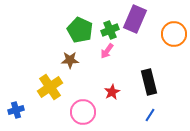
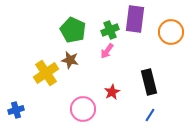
purple rectangle: rotated 16 degrees counterclockwise
green pentagon: moved 7 px left
orange circle: moved 3 px left, 2 px up
brown star: rotated 12 degrees clockwise
yellow cross: moved 4 px left, 14 px up
pink circle: moved 3 px up
